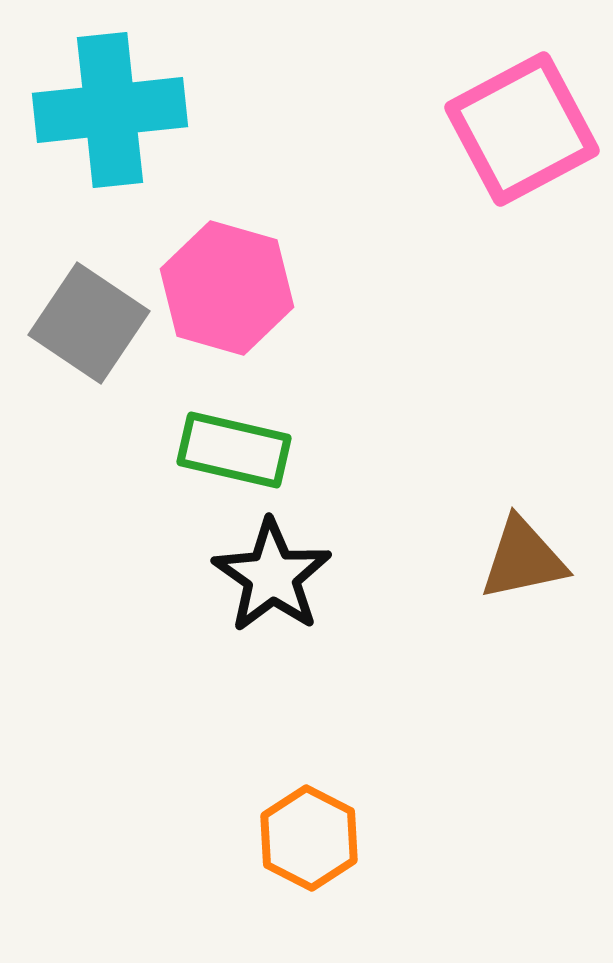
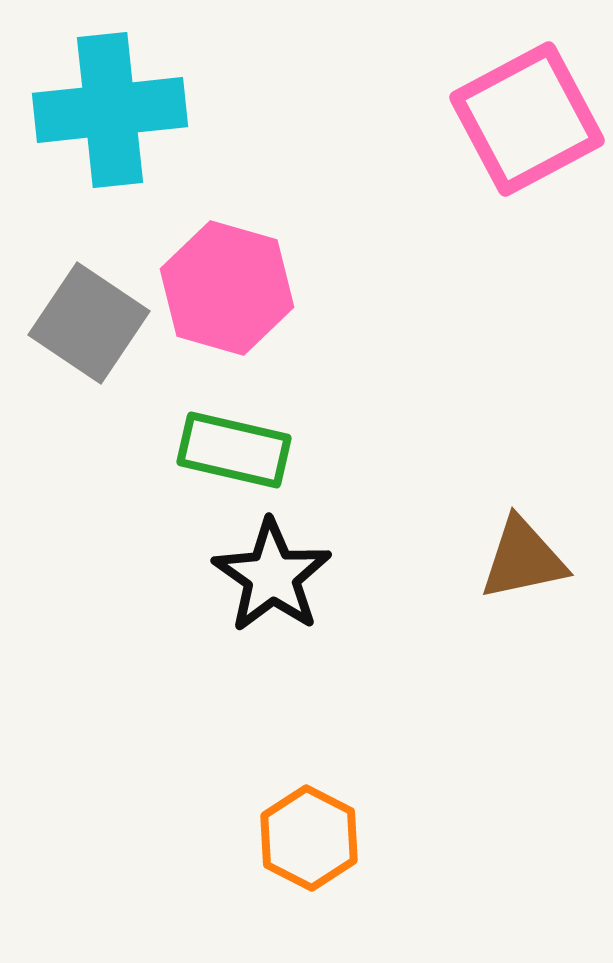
pink square: moved 5 px right, 10 px up
